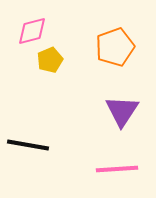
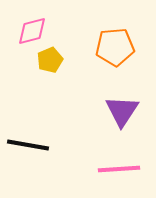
orange pentagon: rotated 15 degrees clockwise
pink line: moved 2 px right
